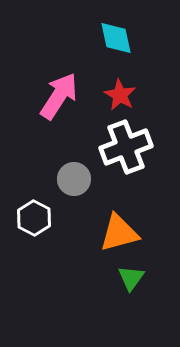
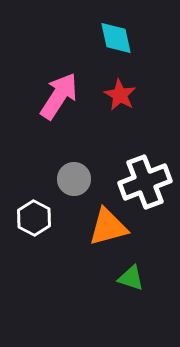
white cross: moved 19 px right, 35 px down
orange triangle: moved 11 px left, 6 px up
green triangle: rotated 48 degrees counterclockwise
